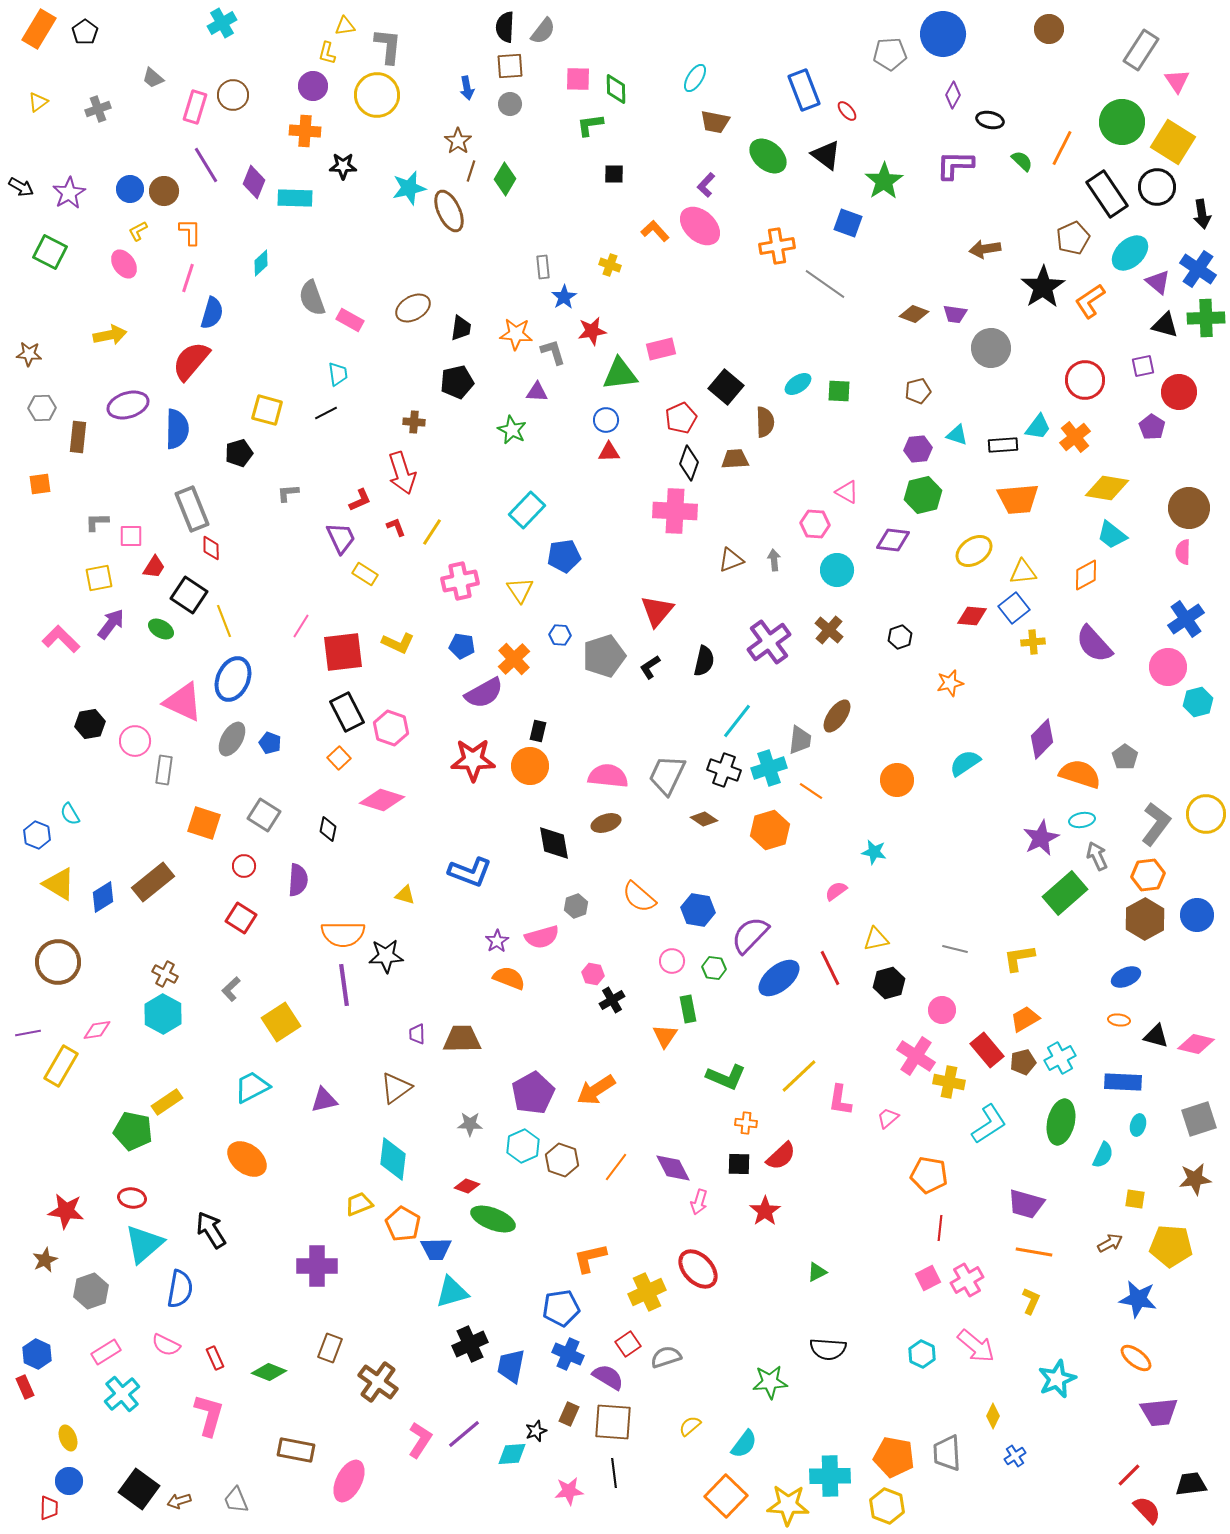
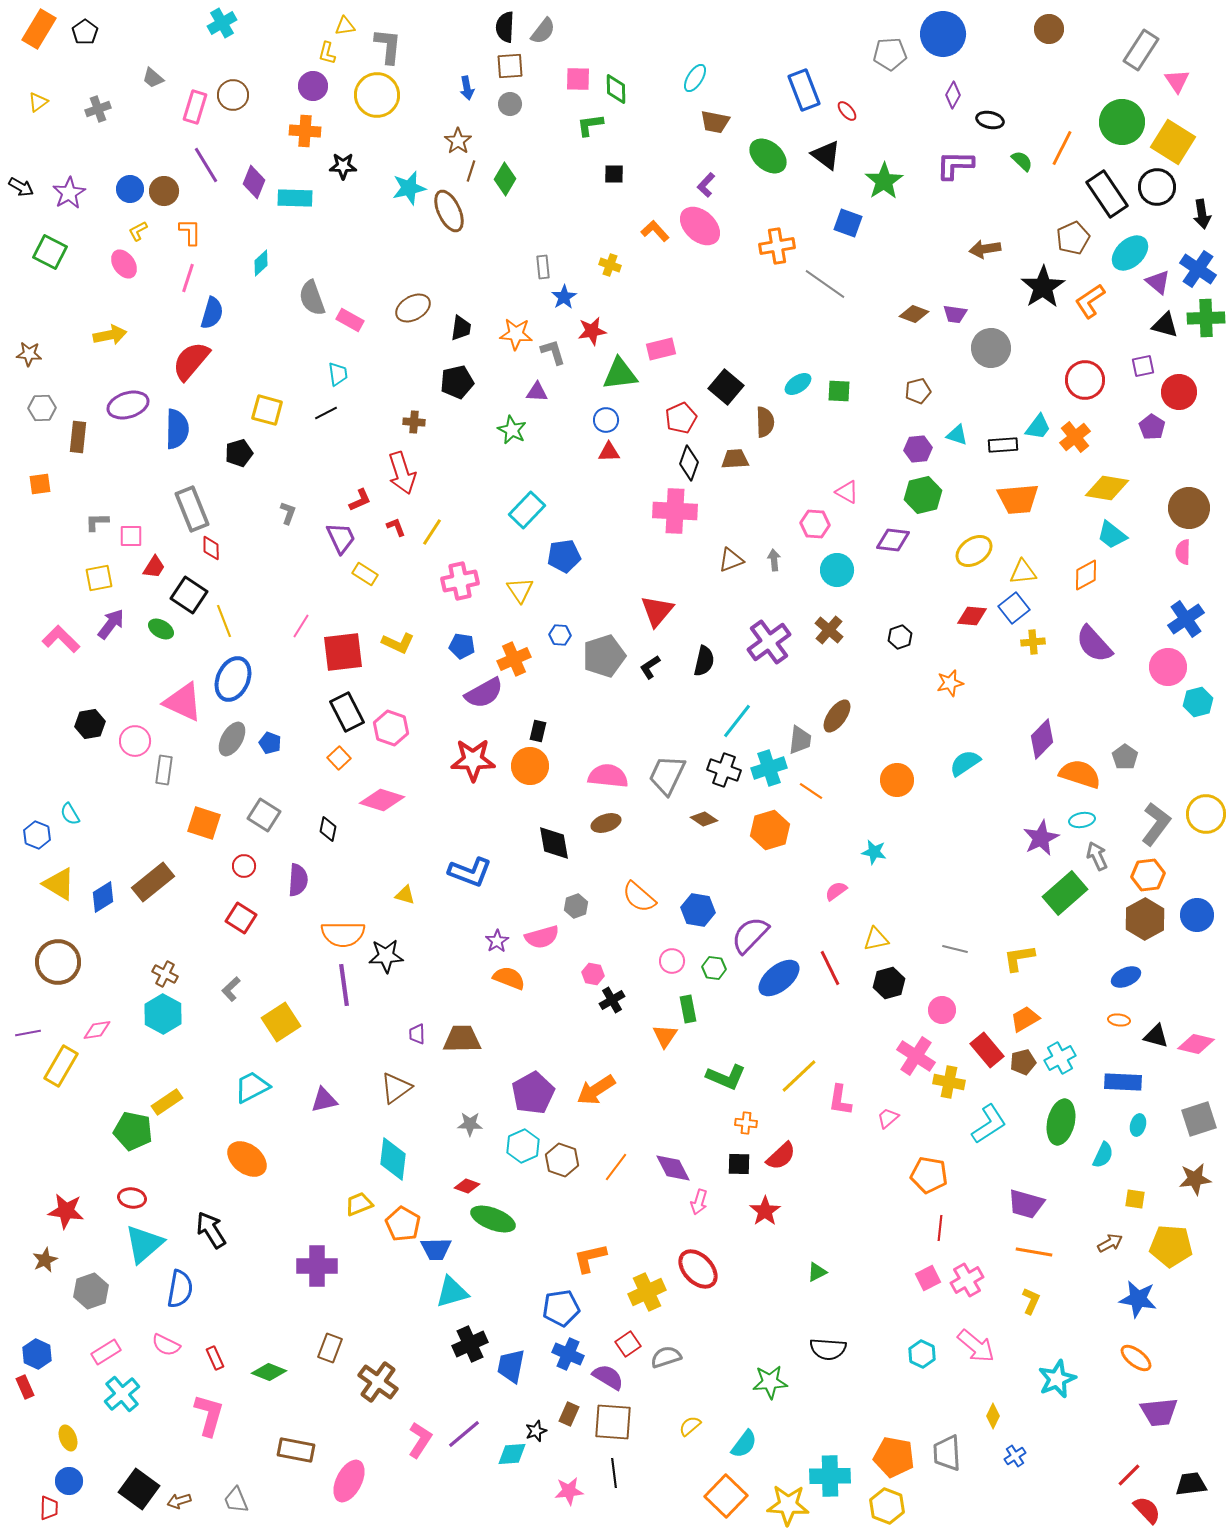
gray L-shape at (288, 493): moved 20 px down; rotated 115 degrees clockwise
orange cross at (514, 659): rotated 20 degrees clockwise
